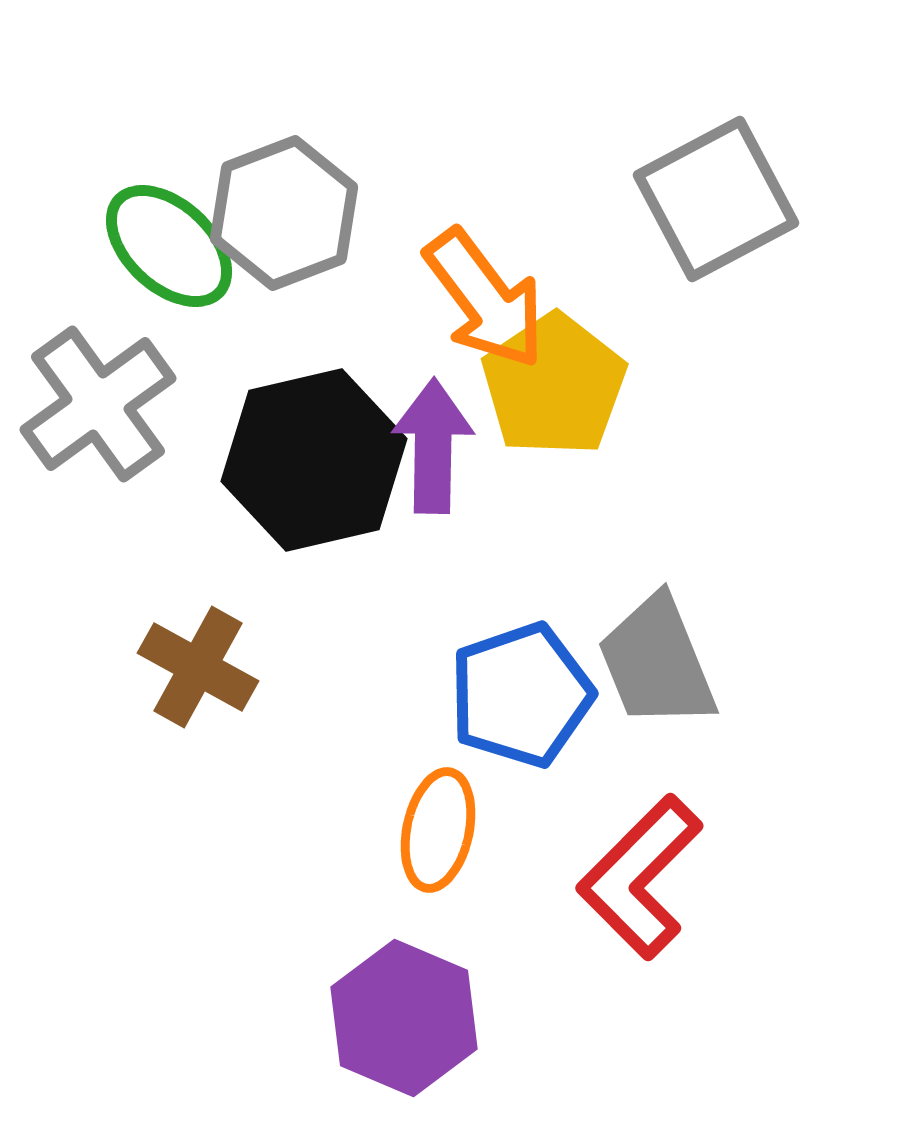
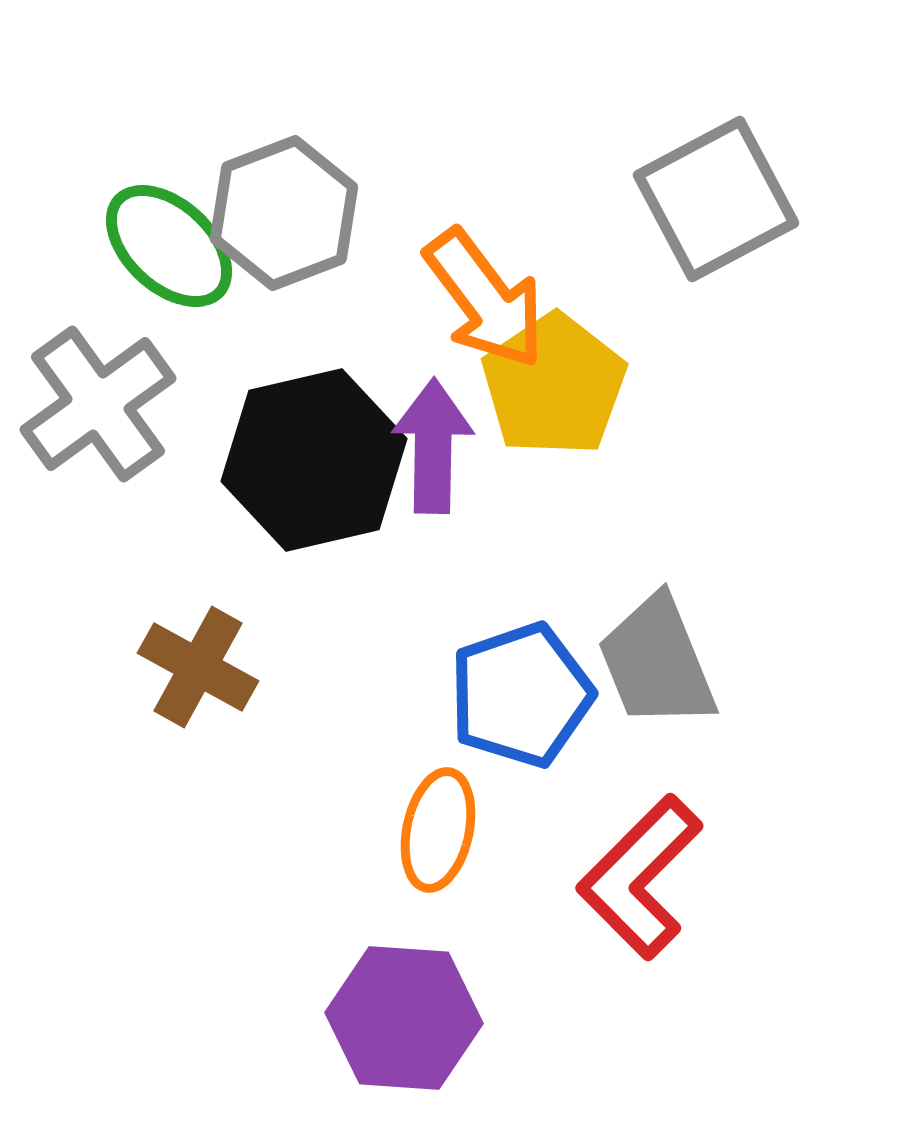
purple hexagon: rotated 19 degrees counterclockwise
